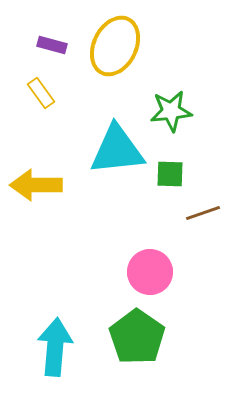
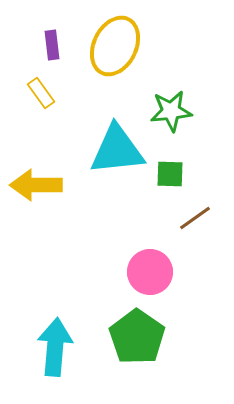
purple rectangle: rotated 68 degrees clockwise
brown line: moved 8 px left, 5 px down; rotated 16 degrees counterclockwise
